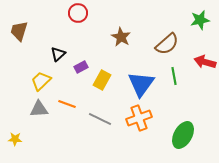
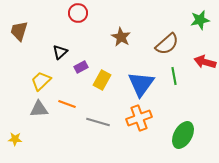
black triangle: moved 2 px right, 2 px up
gray line: moved 2 px left, 3 px down; rotated 10 degrees counterclockwise
